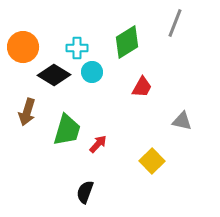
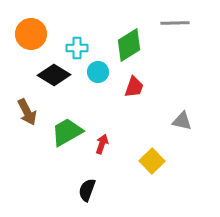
gray line: rotated 68 degrees clockwise
green diamond: moved 2 px right, 3 px down
orange circle: moved 8 px right, 13 px up
cyan circle: moved 6 px right
red trapezoid: moved 8 px left; rotated 10 degrees counterclockwise
brown arrow: rotated 44 degrees counterclockwise
green trapezoid: moved 2 px down; rotated 136 degrees counterclockwise
red arrow: moved 4 px right; rotated 24 degrees counterclockwise
black semicircle: moved 2 px right, 2 px up
